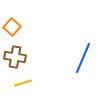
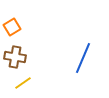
orange square: rotated 18 degrees clockwise
yellow line: rotated 18 degrees counterclockwise
